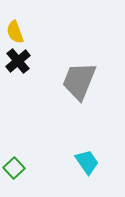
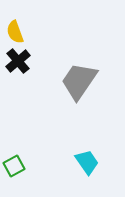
gray trapezoid: rotated 12 degrees clockwise
green square: moved 2 px up; rotated 15 degrees clockwise
